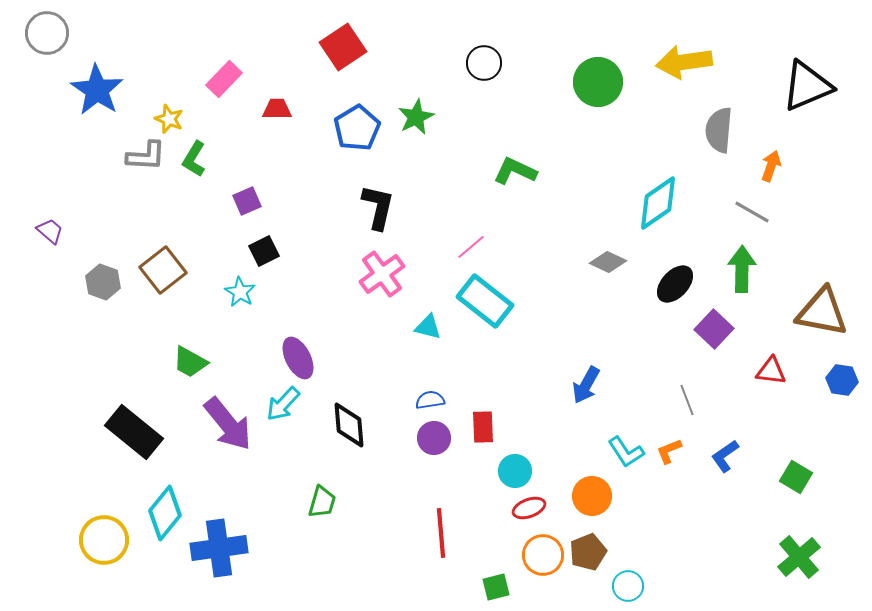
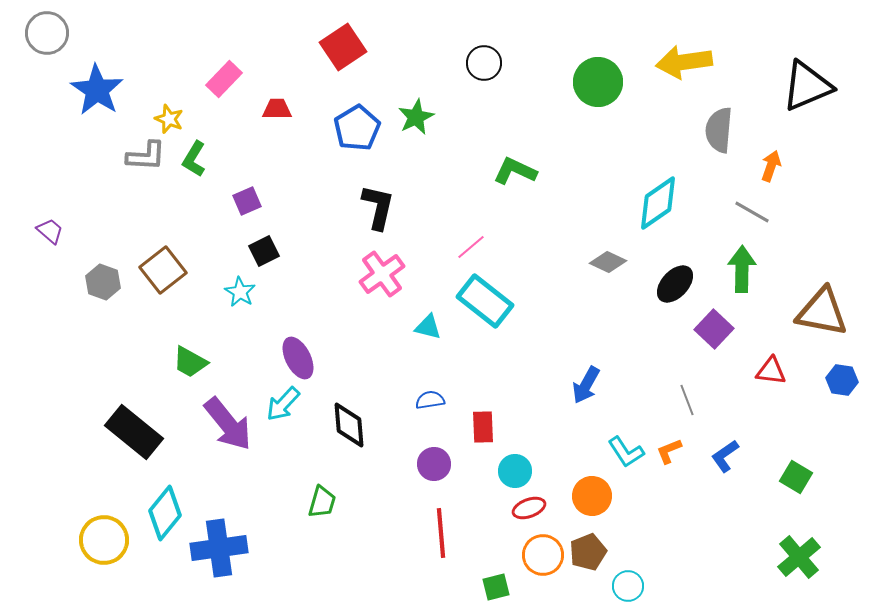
purple circle at (434, 438): moved 26 px down
